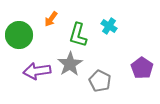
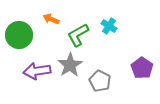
orange arrow: rotated 77 degrees clockwise
green L-shape: rotated 45 degrees clockwise
gray star: moved 1 px down
